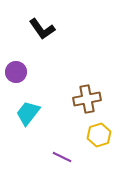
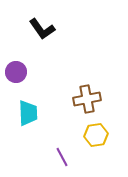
cyan trapezoid: rotated 140 degrees clockwise
yellow hexagon: moved 3 px left; rotated 10 degrees clockwise
purple line: rotated 36 degrees clockwise
